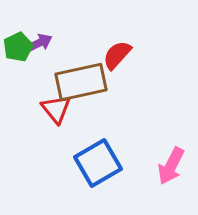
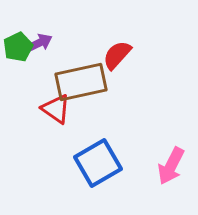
red triangle: rotated 16 degrees counterclockwise
